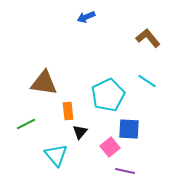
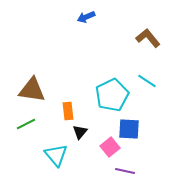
brown triangle: moved 12 px left, 7 px down
cyan pentagon: moved 4 px right
